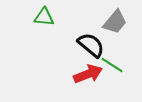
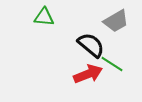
gray trapezoid: moved 1 px right, 1 px up; rotated 20 degrees clockwise
green line: moved 1 px up
